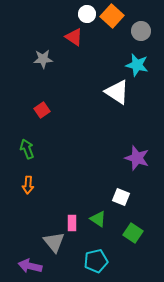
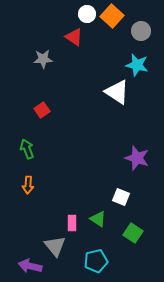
gray triangle: moved 1 px right, 4 px down
